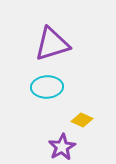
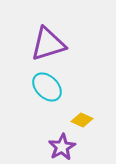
purple triangle: moved 4 px left
cyan ellipse: rotated 48 degrees clockwise
